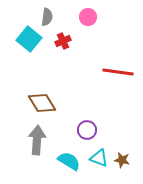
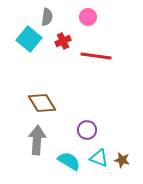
red line: moved 22 px left, 16 px up
